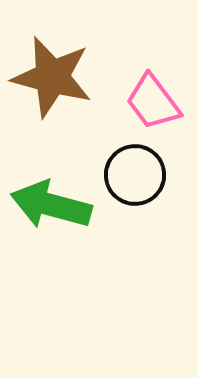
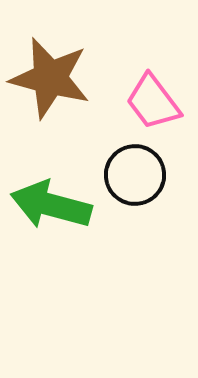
brown star: moved 2 px left, 1 px down
